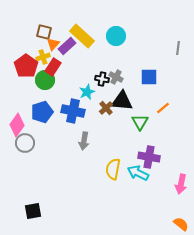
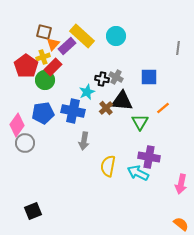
red rectangle: rotated 12 degrees clockwise
blue pentagon: moved 1 px right, 1 px down; rotated 10 degrees clockwise
yellow semicircle: moved 5 px left, 3 px up
black square: rotated 12 degrees counterclockwise
